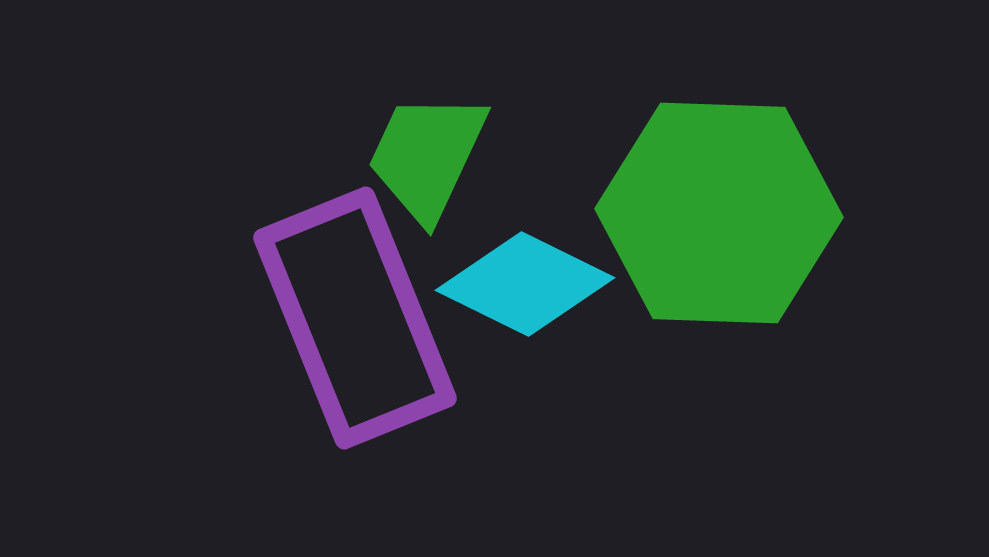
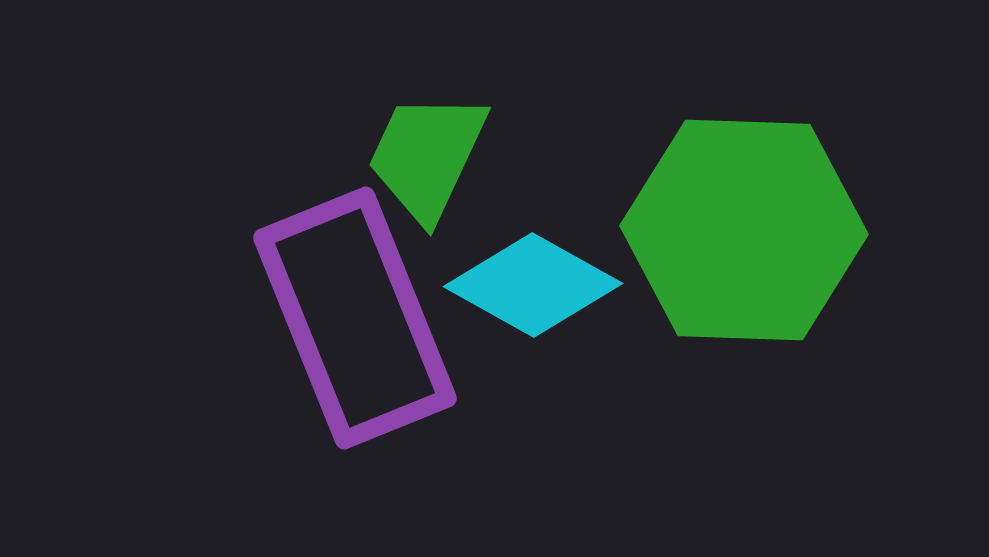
green hexagon: moved 25 px right, 17 px down
cyan diamond: moved 8 px right, 1 px down; rotated 3 degrees clockwise
